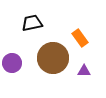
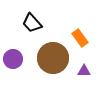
black trapezoid: rotated 120 degrees counterclockwise
purple circle: moved 1 px right, 4 px up
